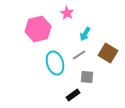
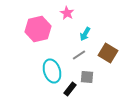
cyan ellipse: moved 3 px left, 8 px down
black rectangle: moved 3 px left, 6 px up; rotated 16 degrees counterclockwise
